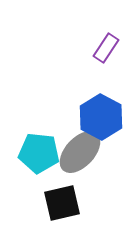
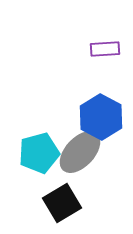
purple rectangle: moved 1 px left, 1 px down; rotated 52 degrees clockwise
cyan pentagon: rotated 21 degrees counterclockwise
black square: rotated 18 degrees counterclockwise
